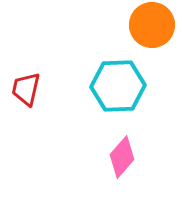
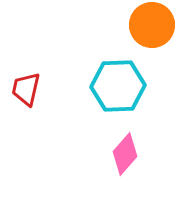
pink diamond: moved 3 px right, 3 px up
